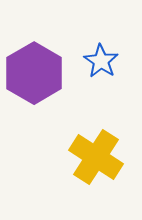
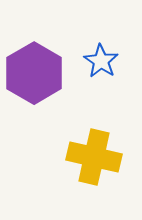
yellow cross: moved 2 px left; rotated 20 degrees counterclockwise
